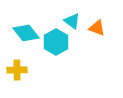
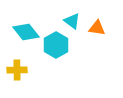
orange triangle: rotated 12 degrees counterclockwise
cyan diamond: moved 1 px up
cyan hexagon: moved 3 px down
